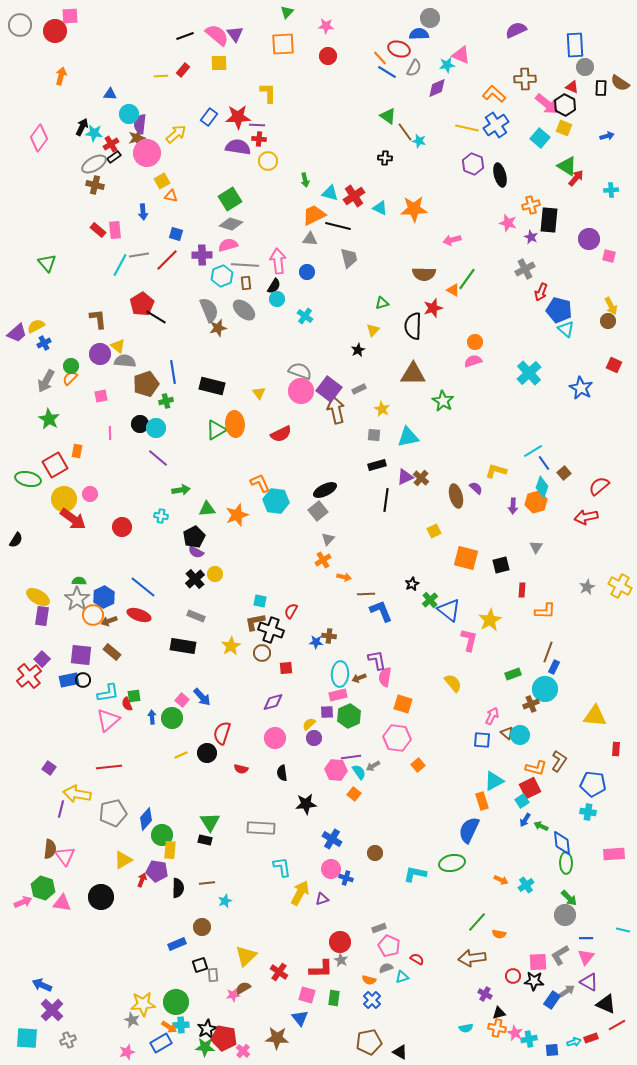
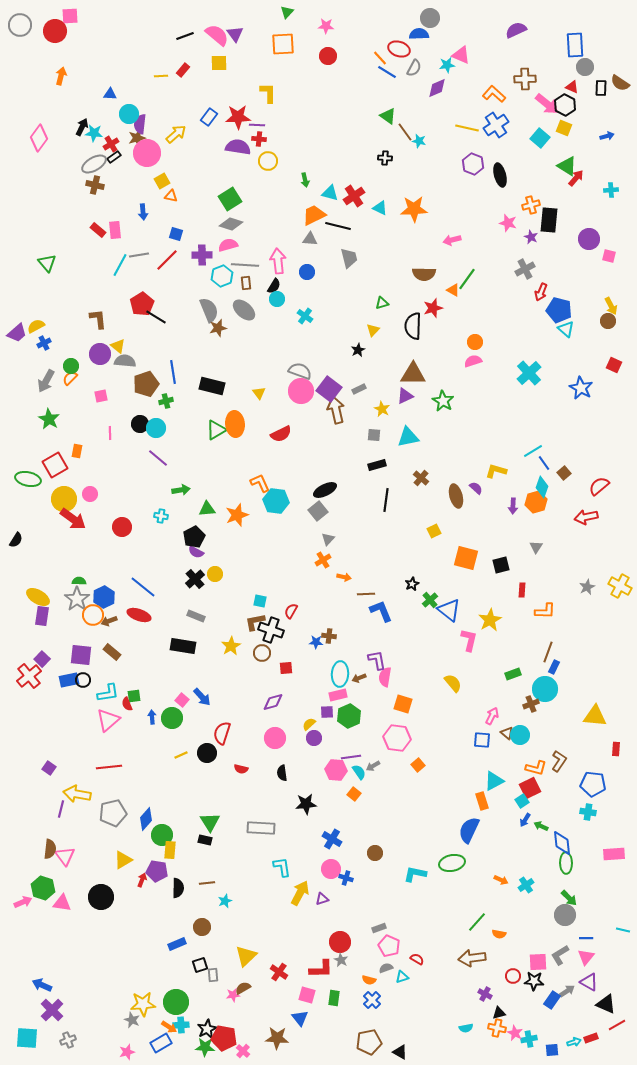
purple triangle at (405, 477): moved 81 px up
